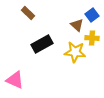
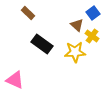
blue square: moved 1 px right, 2 px up
yellow cross: moved 2 px up; rotated 32 degrees clockwise
black rectangle: rotated 65 degrees clockwise
yellow star: rotated 10 degrees counterclockwise
